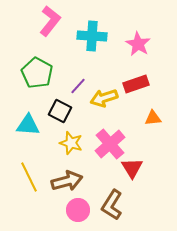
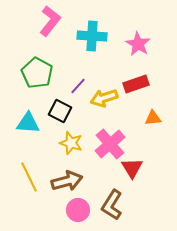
cyan triangle: moved 2 px up
